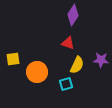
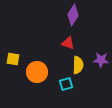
yellow square: rotated 16 degrees clockwise
yellow semicircle: moved 1 px right; rotated 24 degrees counterclockwise
